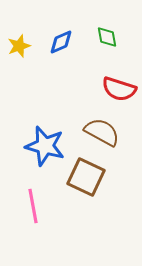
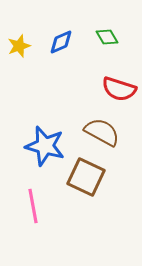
green diamond: rotated 20 degrees counterclockwise
